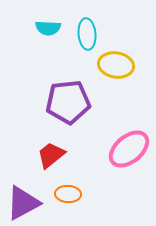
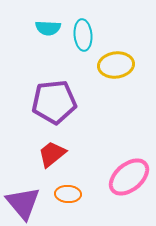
cyan ellipse: moved 4 px left, 1 px down
yellow ellipse: rotated 16 degrees counterclockwise
purple pentagon: moved 14 px left
pink ellipse: moved 28 px down
red trapezoid: moved 1 px right, 1 px up
purple triangle: rotated 42 degrees counterclockwise
